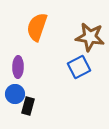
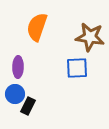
blue square: moved 2 px left, 1 px down; rotated 25 degrees clockwise
black rectangle: rotated 12 degrees clockwise
